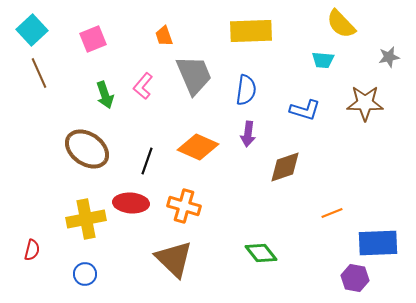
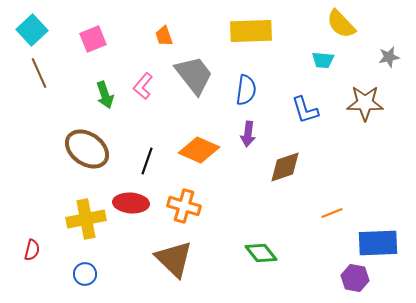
gray trapezoid: rotated 15 degrees counterclockwise
blue L-shape: rotated 56 degrees clockwise
orange diamond: moved 1 px right, 3 px down
